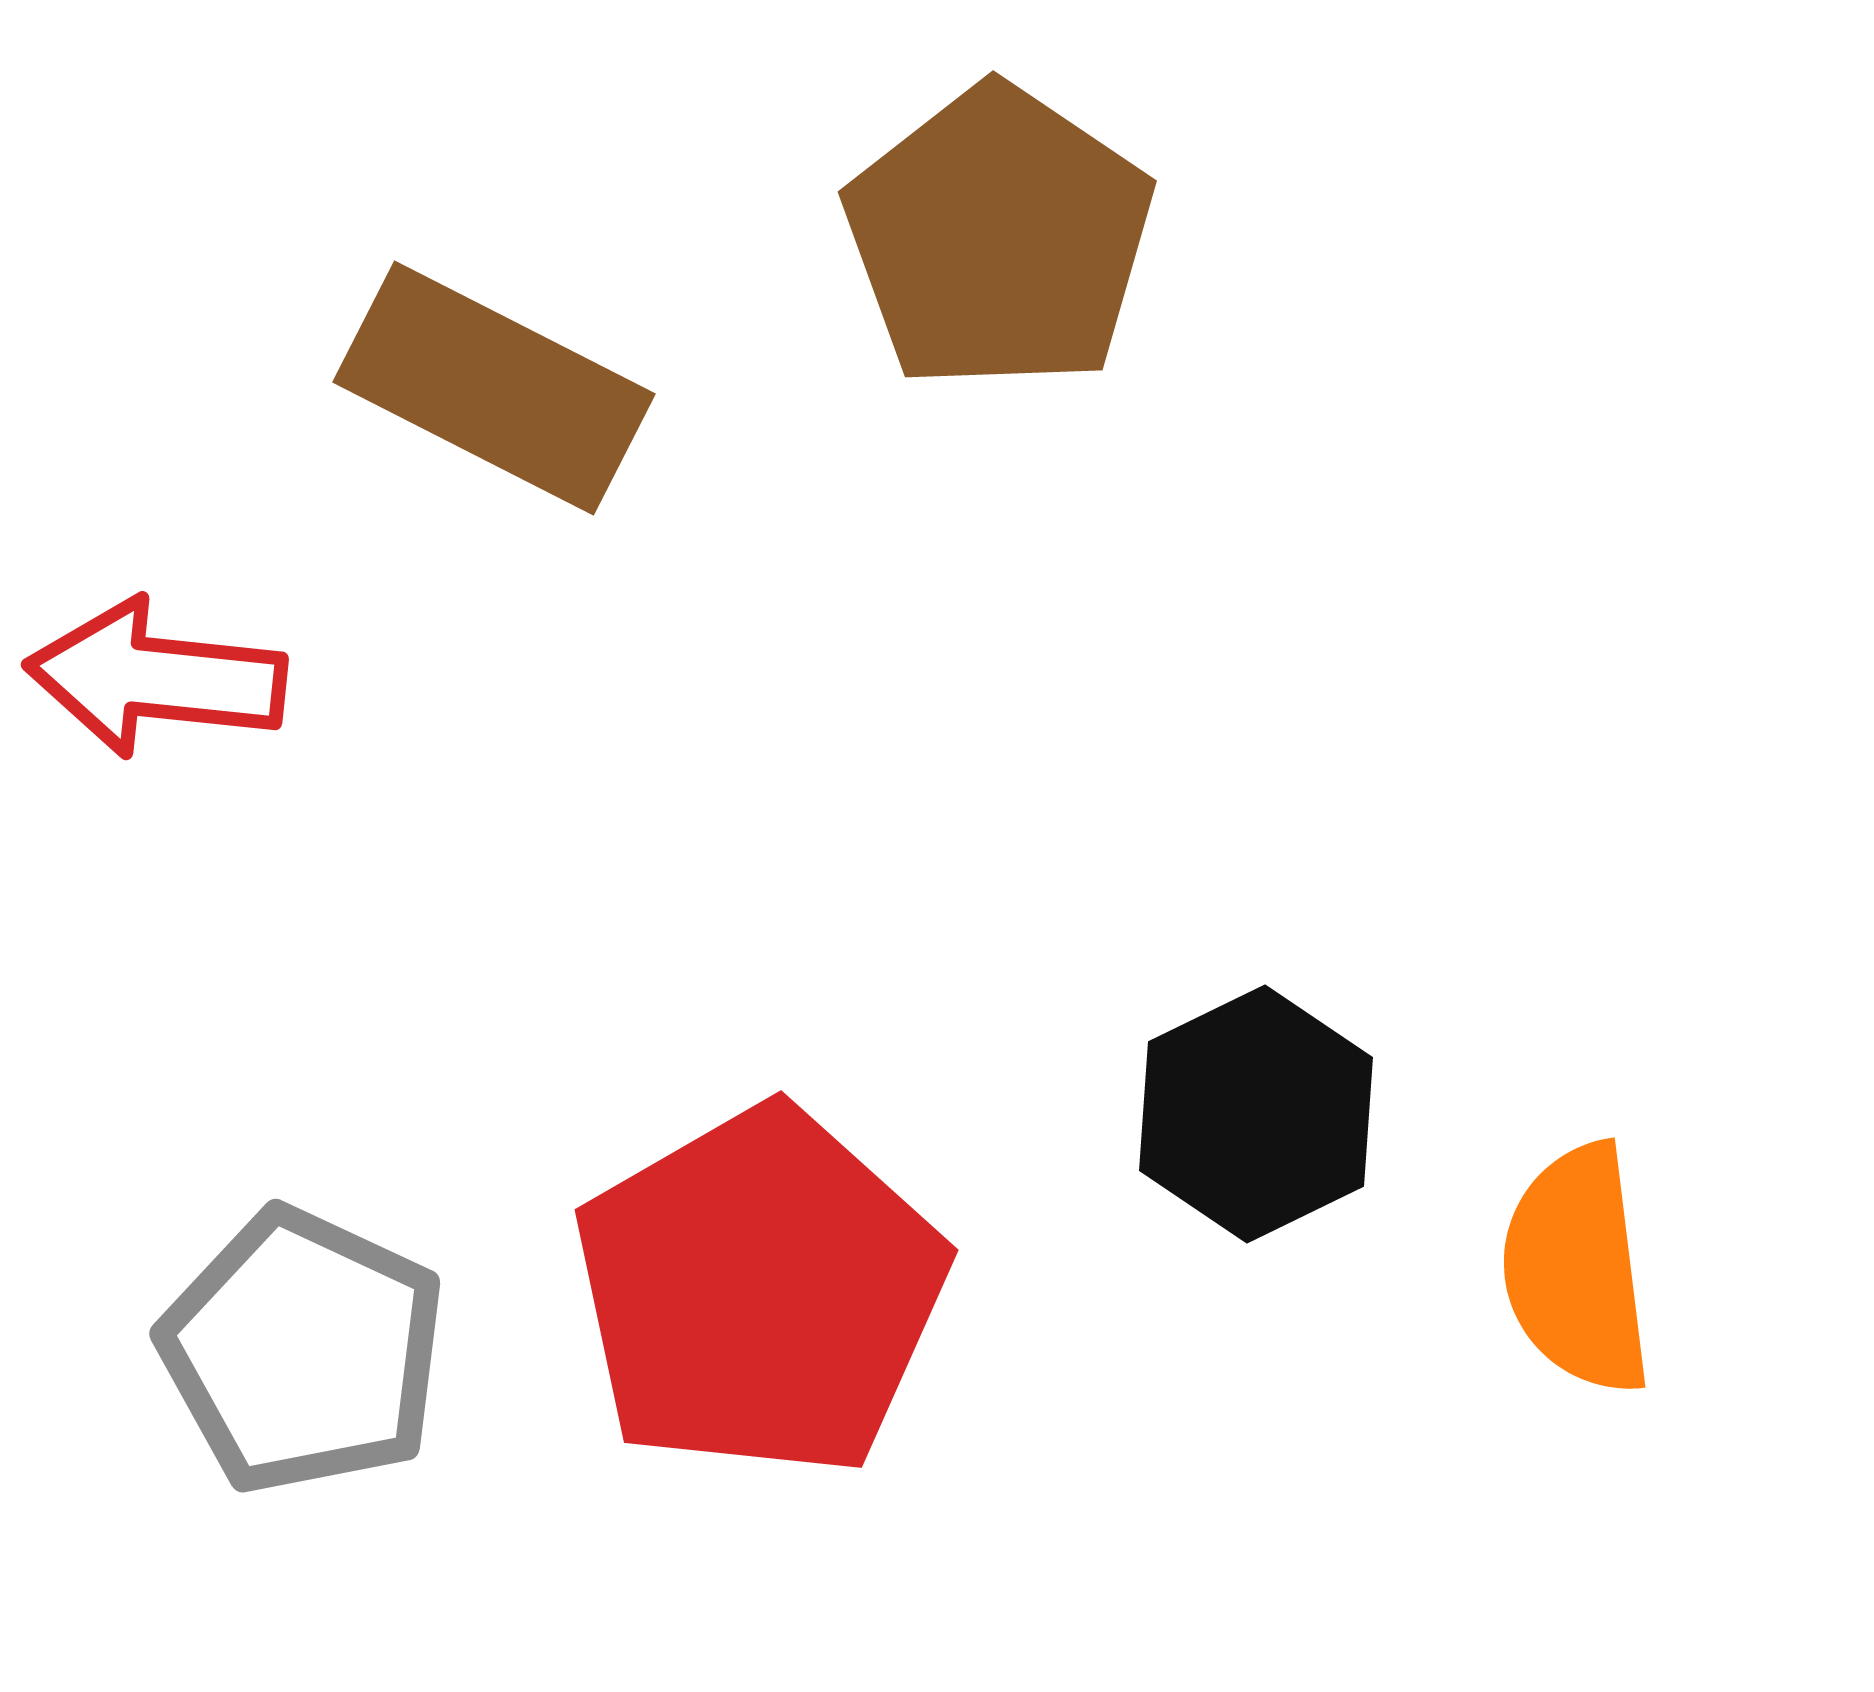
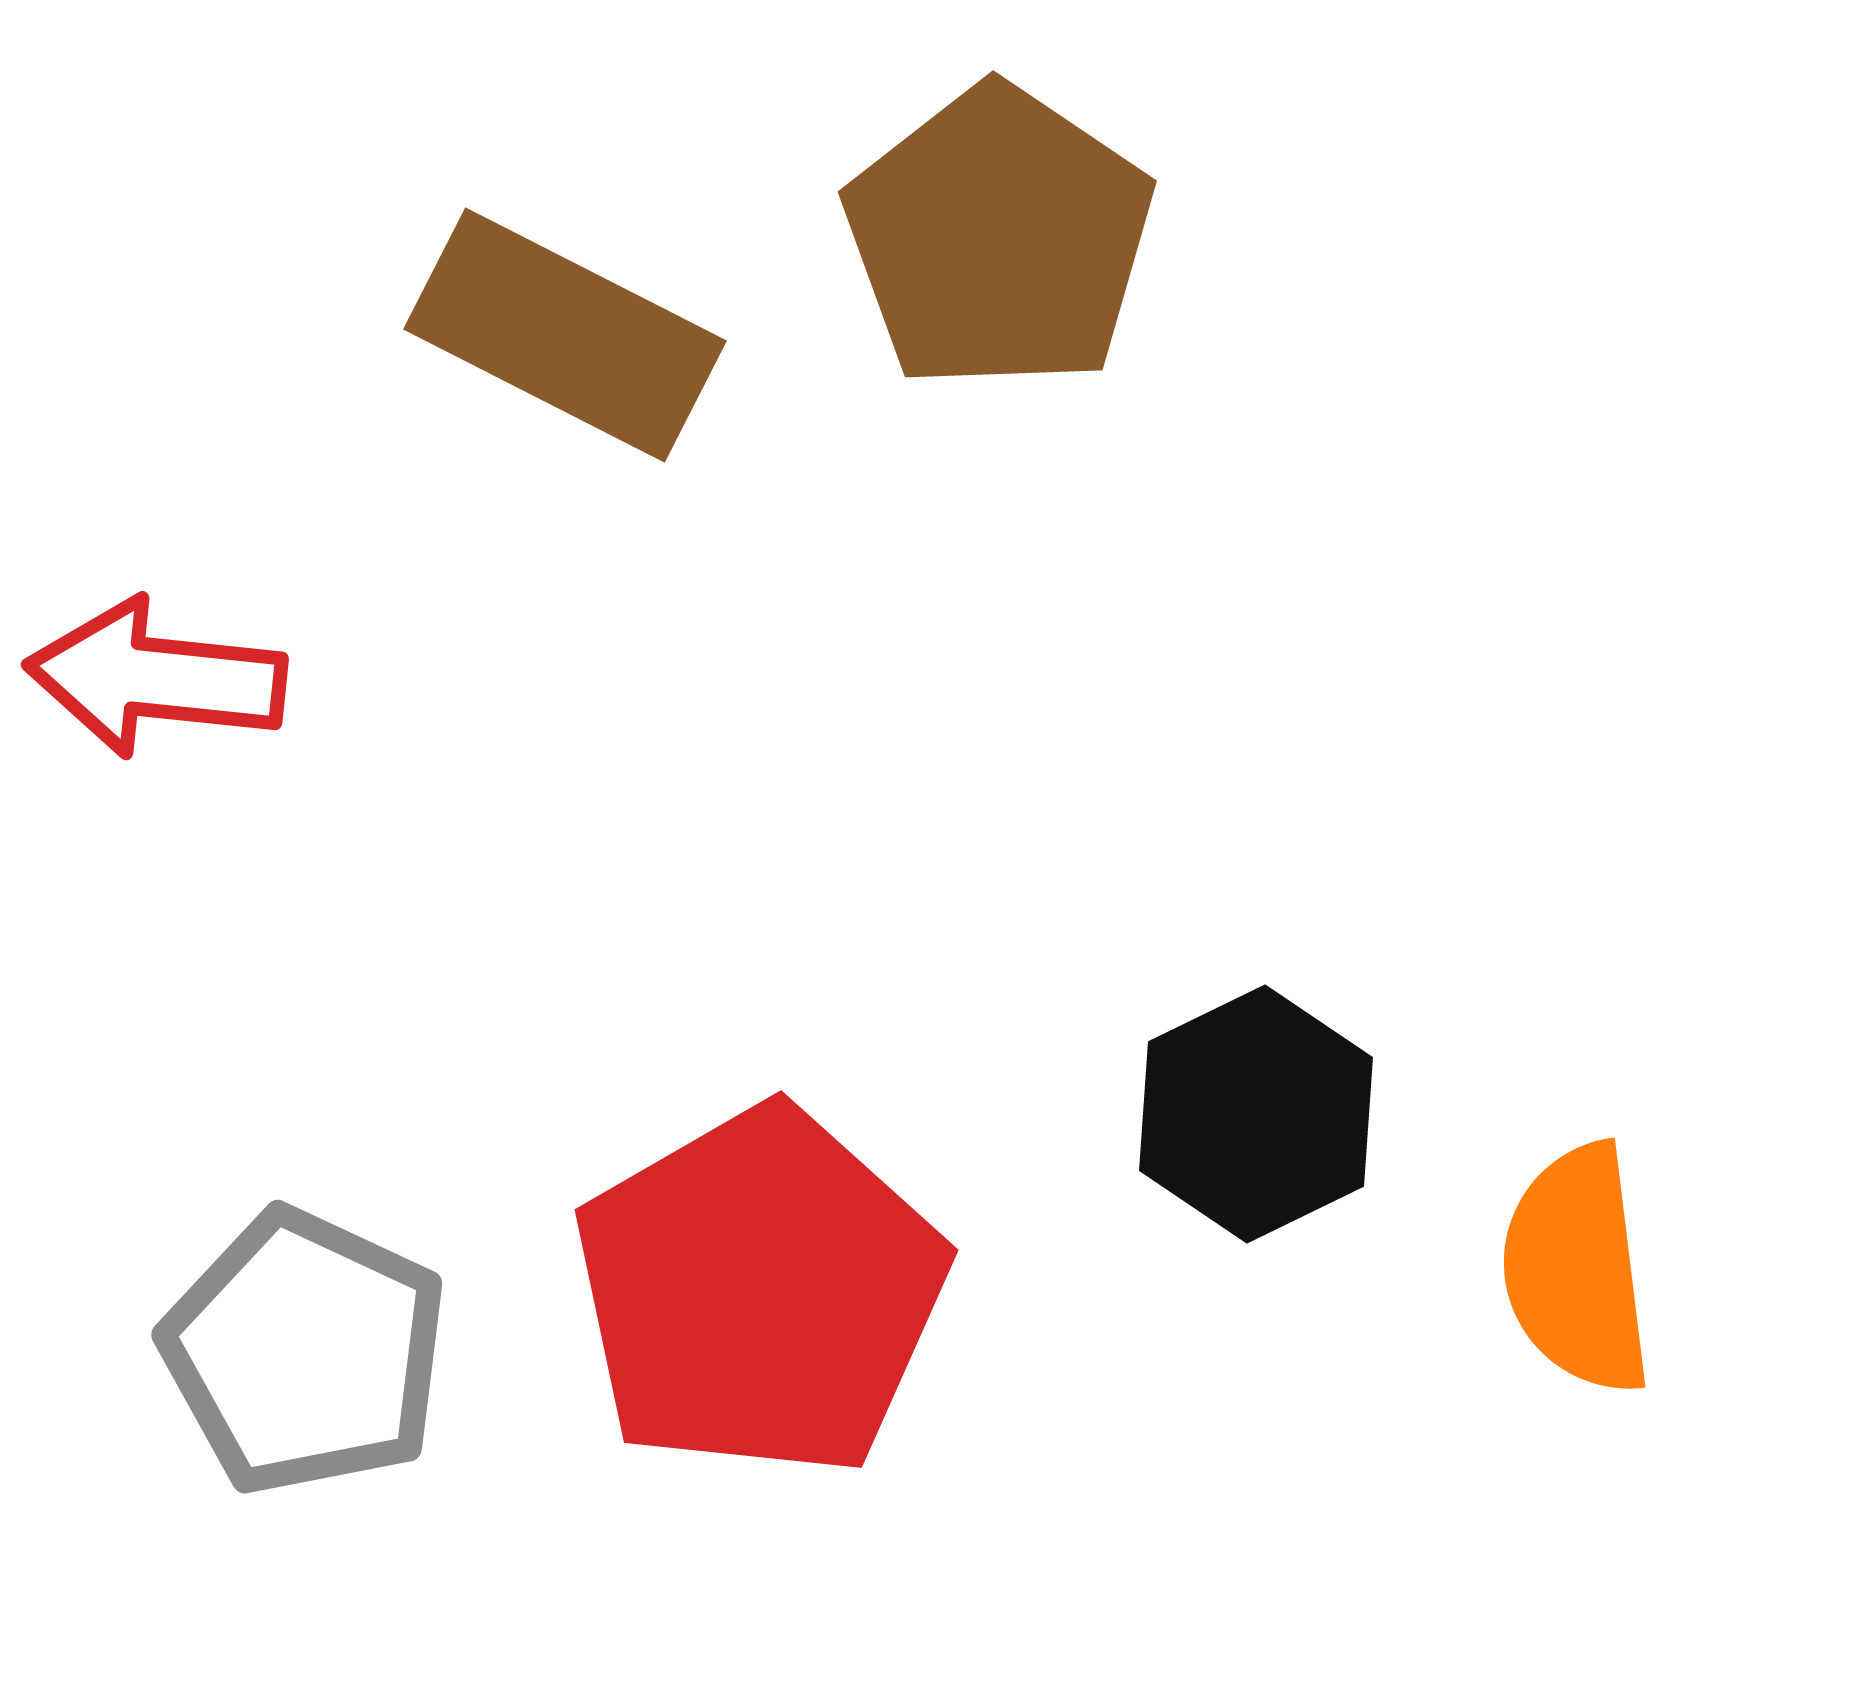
brown rectangle: moved 71 px right, 53 px up
gray pentagon: moved 2 px right, 1 px down
